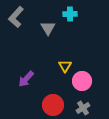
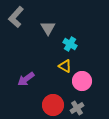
cyan cross: moved 30 px down; rotated 32 degrees clockwise
yellow triangle: rotated 32 degrees counterclockwise
purple arrow: rotated 12 degrees clockwise
gray cross: moved 6 px left
